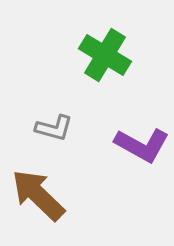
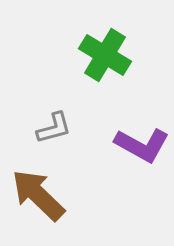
gray L-shape: rotated 30 degrees counterclockwise
